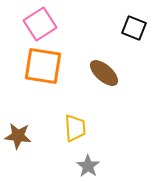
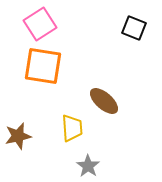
brown ellipse: moved 28 px down
yellow trapezoid: moved 3 px left
brown star: rotated 20 degrees counterclockwise
